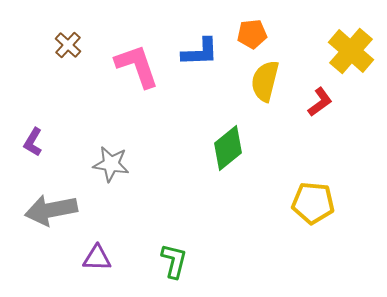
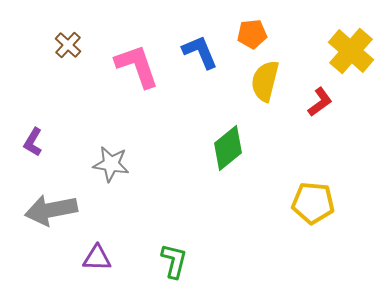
blue L-shape: rotated 111 degrees counterclockwise
